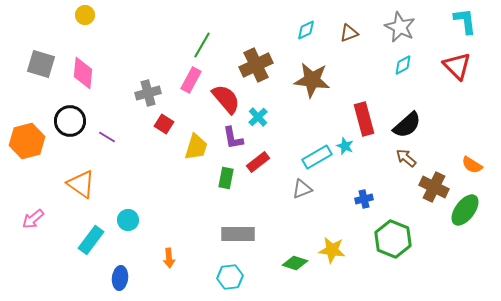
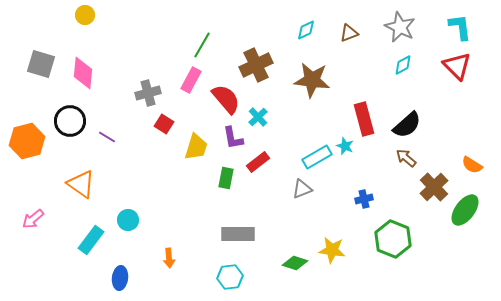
cyan L-shape at (465, 21): moved 5 px left, 6 px down
brown cross at (434, 187): rotated 20 degrees clockwise
